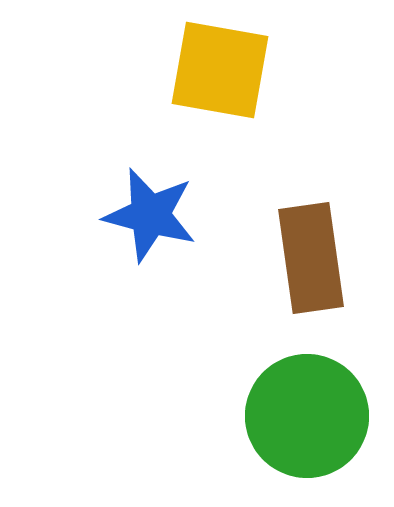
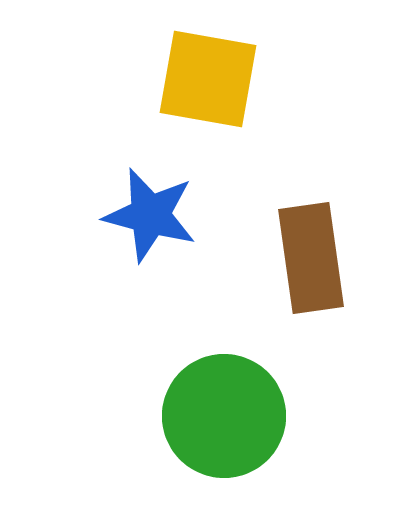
yellow square: moved 12 px left, 9 px down
green circle: moved 83 px left
